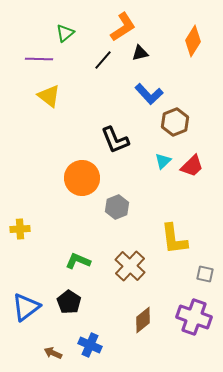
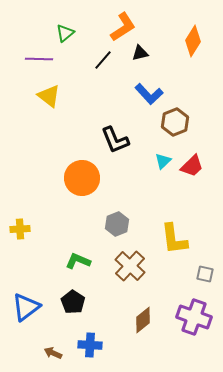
gray hexagon: moved 17 px down
black pentagon: moved 4 px right
blue cross: rotated 20 degrees counterclockwise
